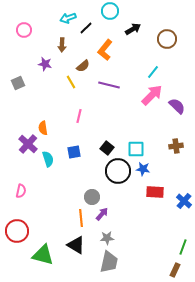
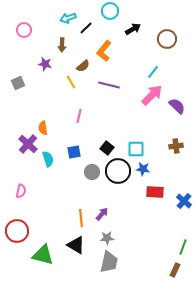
orange L-shape: moved 1 px left, 1 px down
gray circle: moved 25 px up
